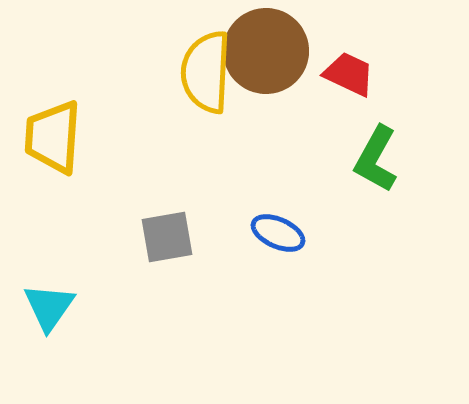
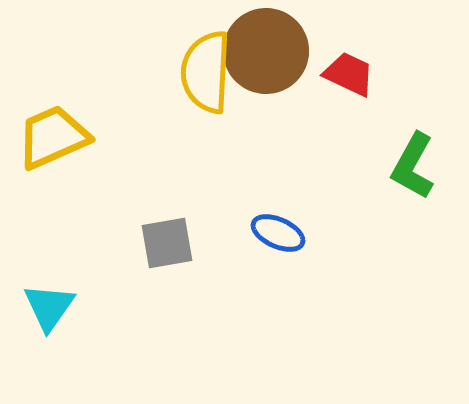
yellow trapezoid: rotated 62 degrees clockwise
green L-shape: moved 37 px right, 7 px down
gray square: moved 6 px down
